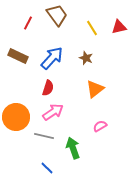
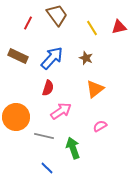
pink arrow: moved 8 px right, 1 px up
